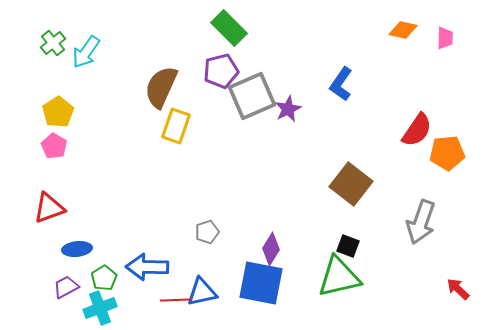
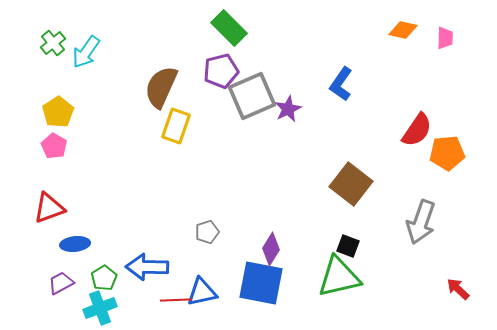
blue ellipse: moved 2 px left, 5 px up
purple trapezoid: moved 5 px left, 4 px up
